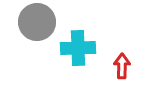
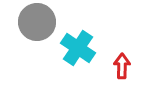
cyan cross: rotated 36 degrees clockwise
